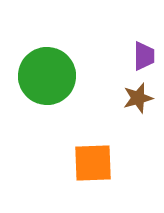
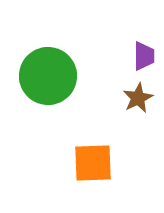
green circle: moved 1 px right
brown star: rotated 12 degrees counterclockwise
